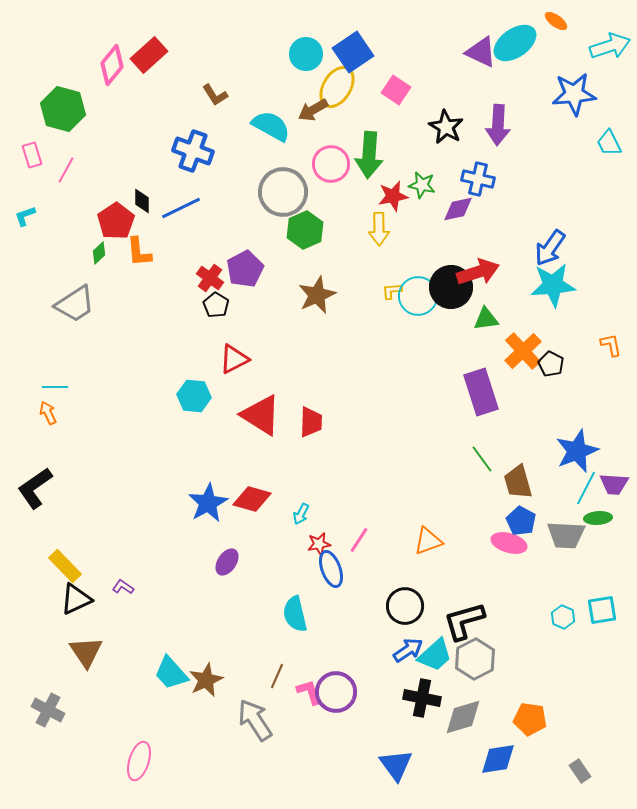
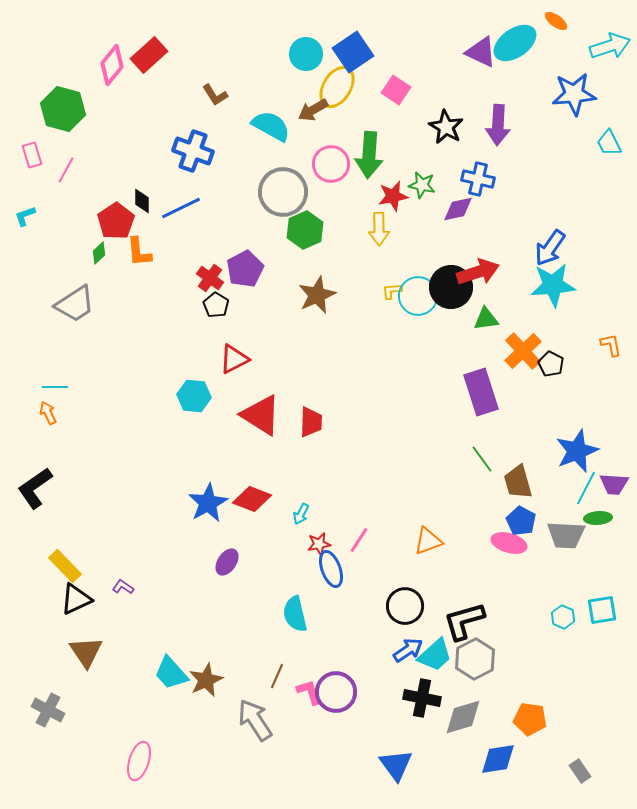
red diamond at (252, 499): rotated 6 degrees clockwise
